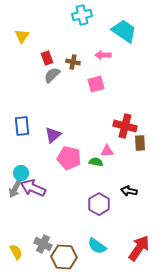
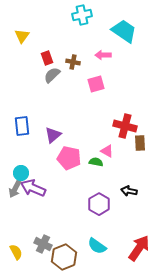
pink triangle: rotated 32 degrees clockwise
brown hexagon: rotated 25 degrees counterclockwise
